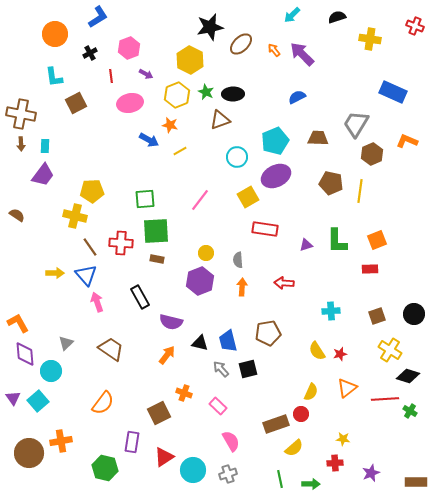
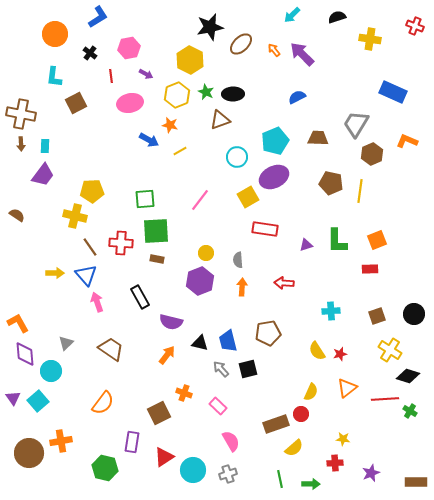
pink hexagon at (129, 48): rotated 10 degrees clockwise
black cross at (90, 53): rotated 24 degrees counterclockwise
cyan L-shape at (54, 77): rotated 15 degrees clockwise
purple ellipse at (276, 176): moved 2 px left, 1 px down
